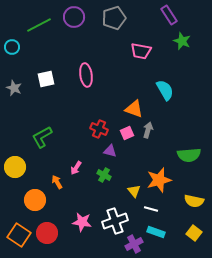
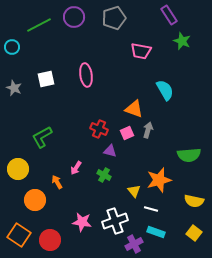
yellow circle: moved 3 px right, 2 px down
red circle: moved 3 px right, 7 px down
